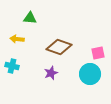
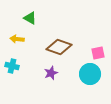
green triangle: rotated 24 degrees clockwise
